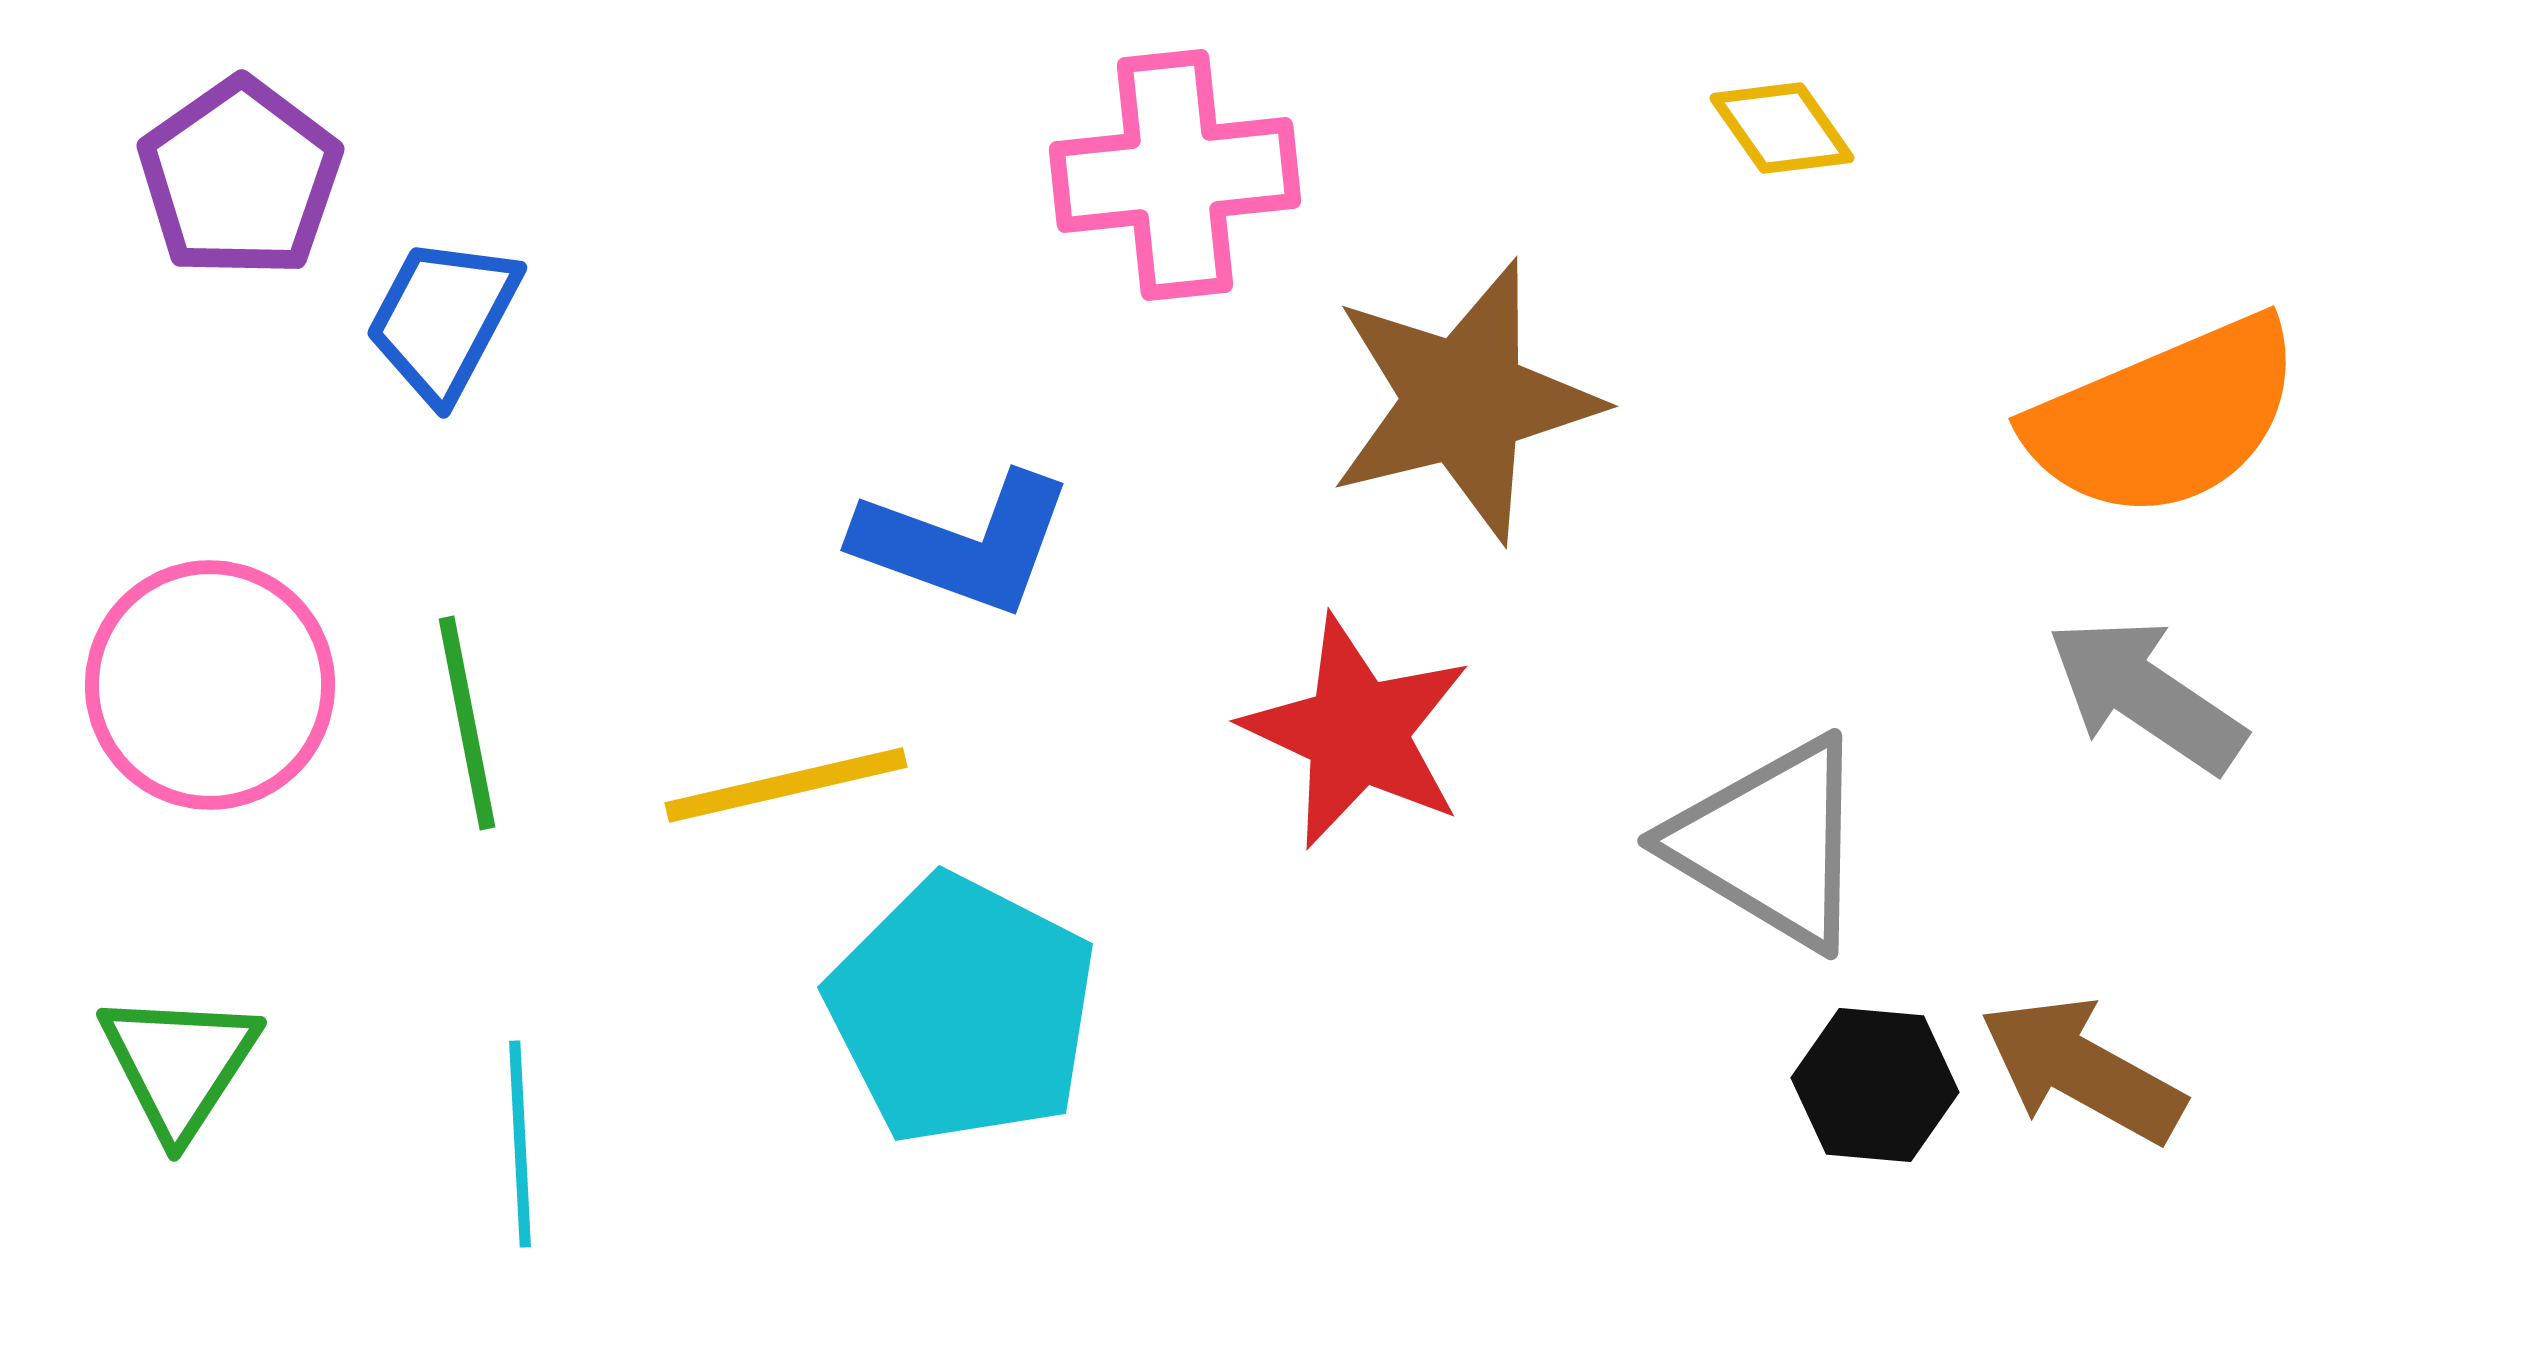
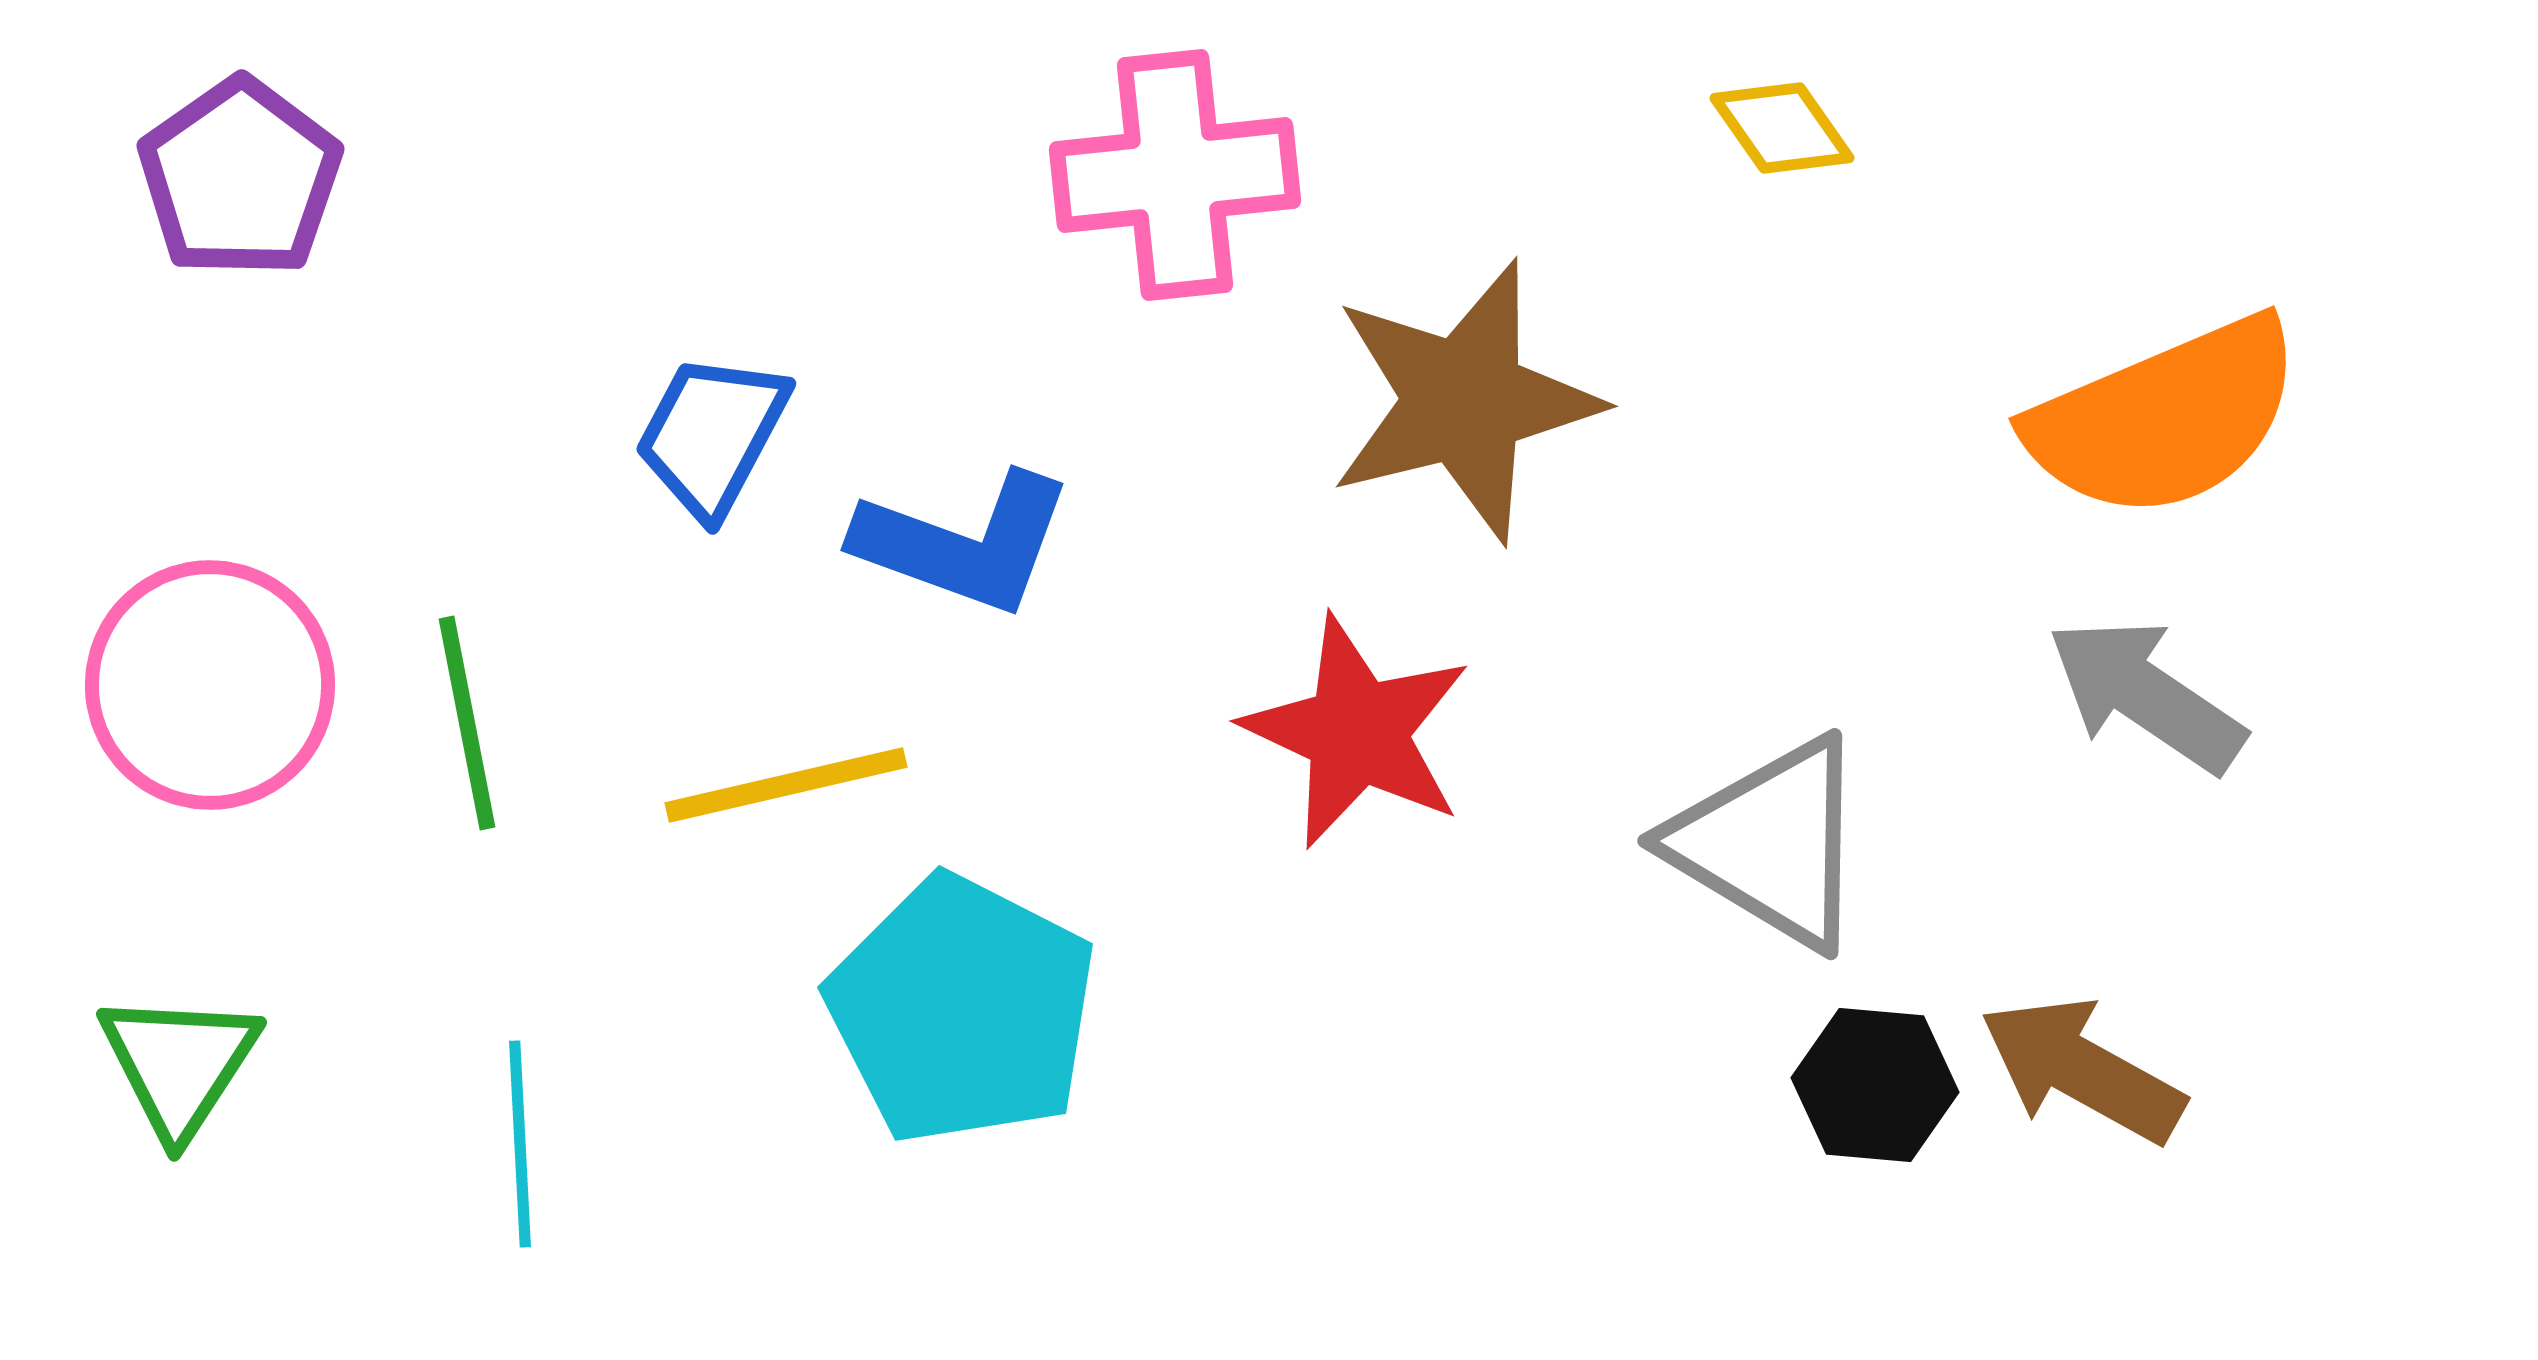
blue trapezoid: moved 269 px right, 116 px down
